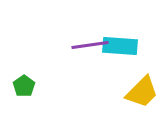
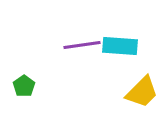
purple line: moved 8 px left
